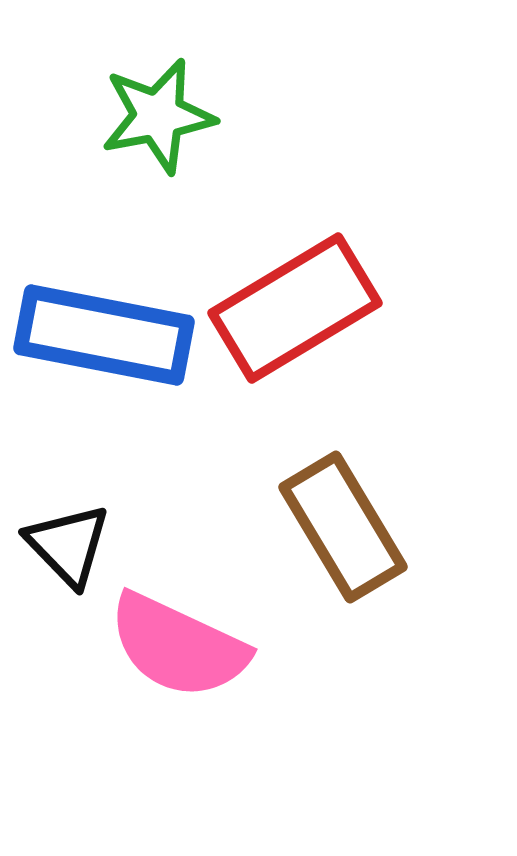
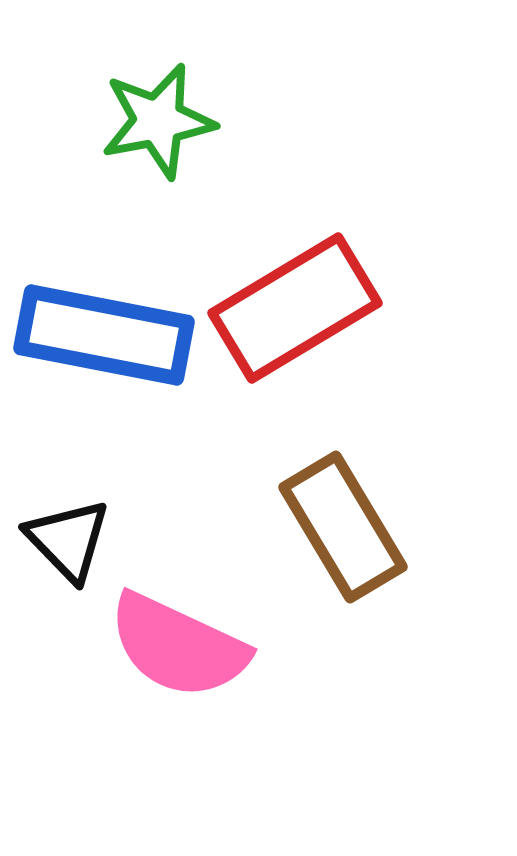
green star: moved 5 px down
black triangle: moved 5 px up
